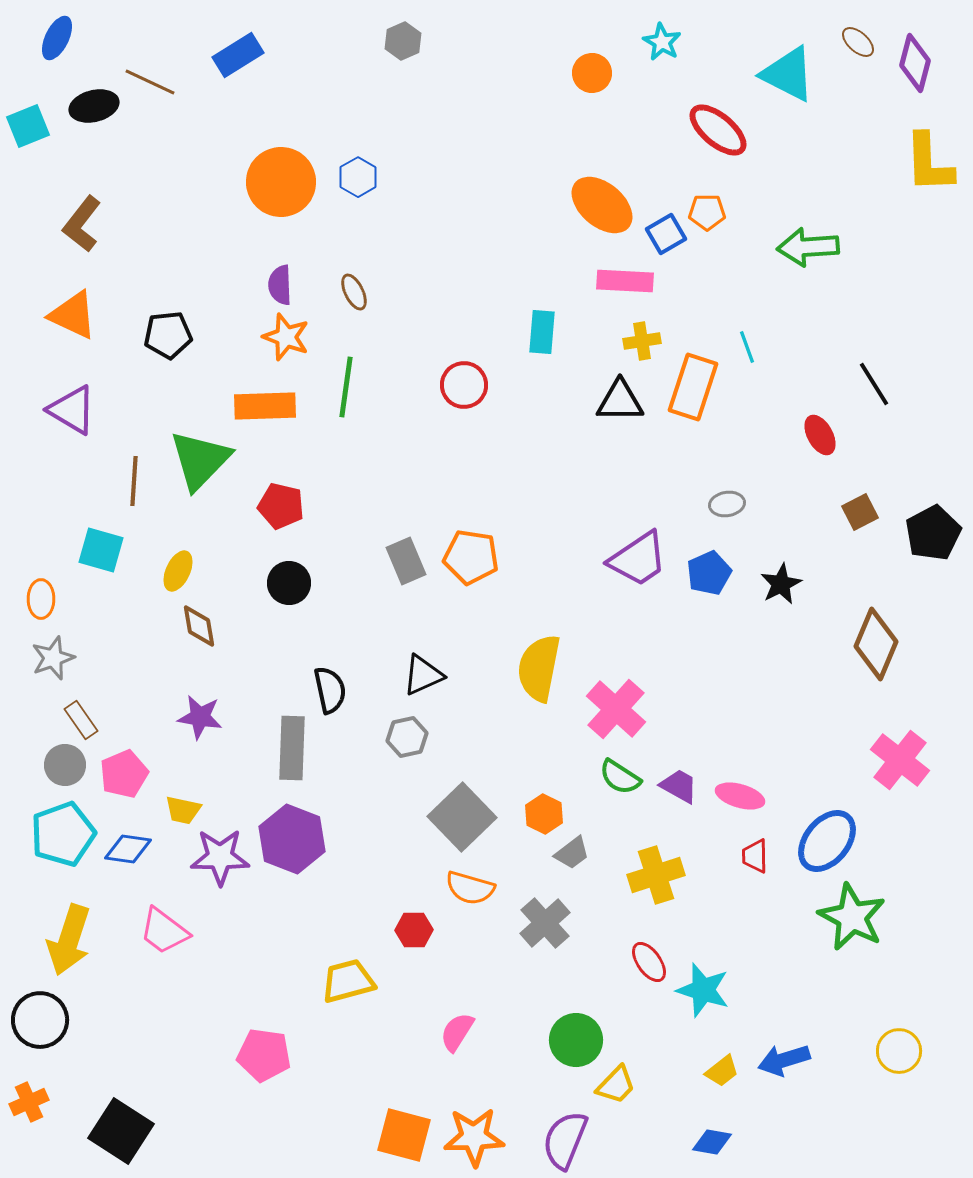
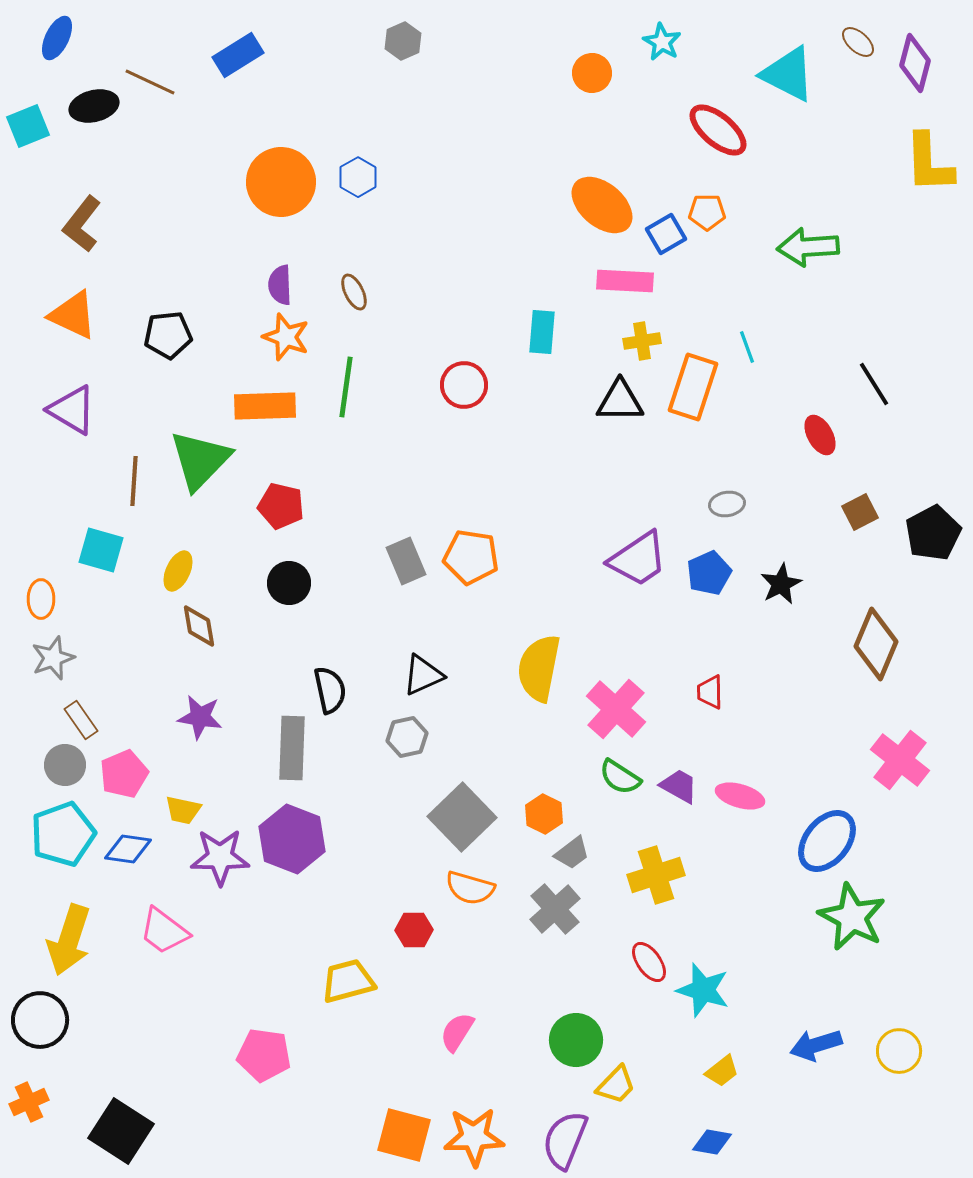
red trapezoid at (755, 856): moved 45 px left, 164 px up
gray cross at (545, 923): moved 10 px right, 14 px up
blue arrow at (784, 1060): moved 32 px right, 15 px up
